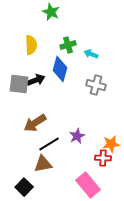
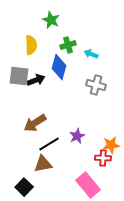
green star: moved 8 px down
blue diamond: moved 1 px left, 2 px up
gray square: moved 8 px up
orange star: moved 1 px down
